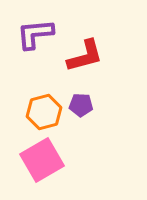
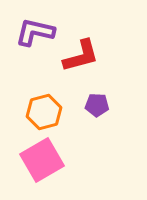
purple L-shape: moved 2 px up; rotated 18 degrees clockwise
red L-shape: moved 4 px left
purple pentagon: moved 16 px right
